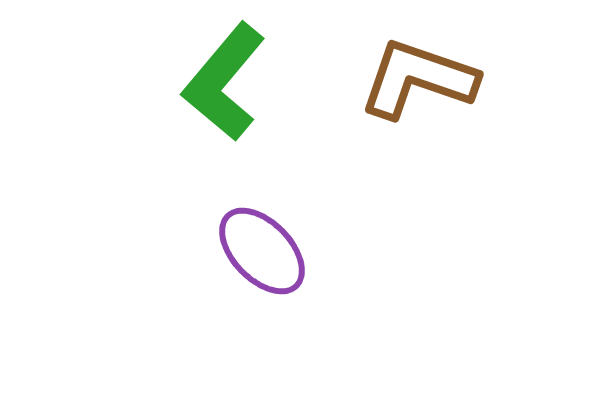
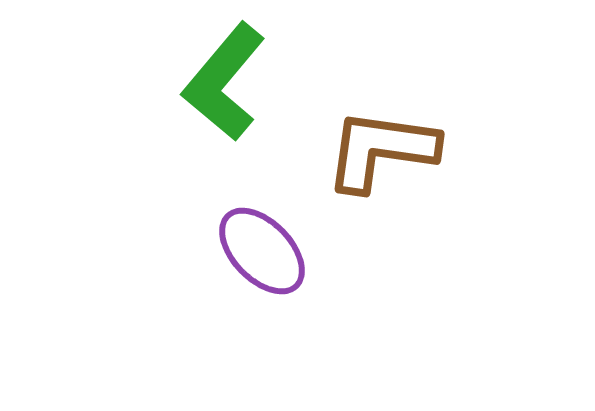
brown L-shape: moved 37 px left, 71 px down; rotated 11 degrees counterclockwise
